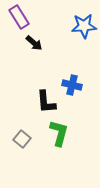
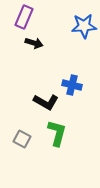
purple rectangle: moved 5 px right; rotated 55 degrees clockwise
black arrow: rotated 24 degrees counterclockwise
black L-shape: rotated 55 degrees counterclockwise
green L-shape: moved 2 px left
gray square: rotated 12 degrees counterclockwise
